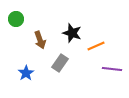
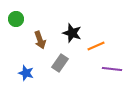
blue star: rotated 21 degrees counterclockwise
